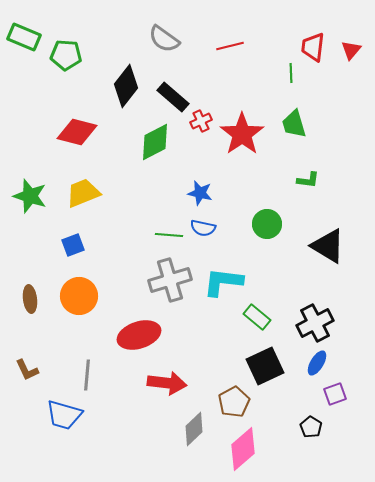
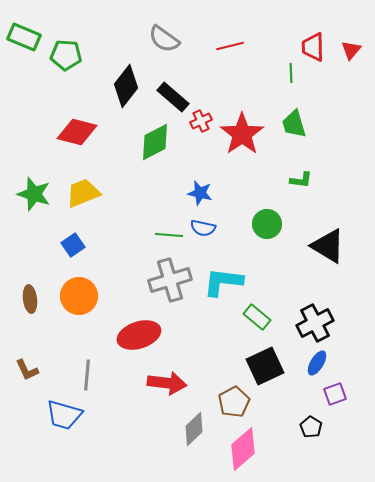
red trapezoid at (313, 47): rotated 8 degrees counterclockwise
green L-shape at (308, 180): moved 7 px left
green star at (30, 196): moved 4 px right, 2 px up
blue square at (73, 245): rotated 15 degrees counterclockwise
